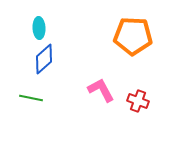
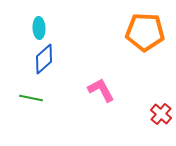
orange pentagon: moved 12 px right, 4 px up
red cross: moved 23 px right, 13 px down; rotated 20 degrees clockwise
